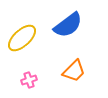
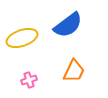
yellow ellipse: rotated 24 degrees clockwise
orange trapezoid: rotated 20 degrees counterclockwise
